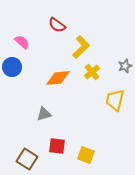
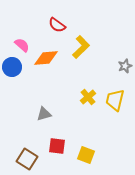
pink semicircle: moved 3 px down
yellow cross: moved 4 px left, 25 px down
orange diamond: moved 12 px left, 20 px up
